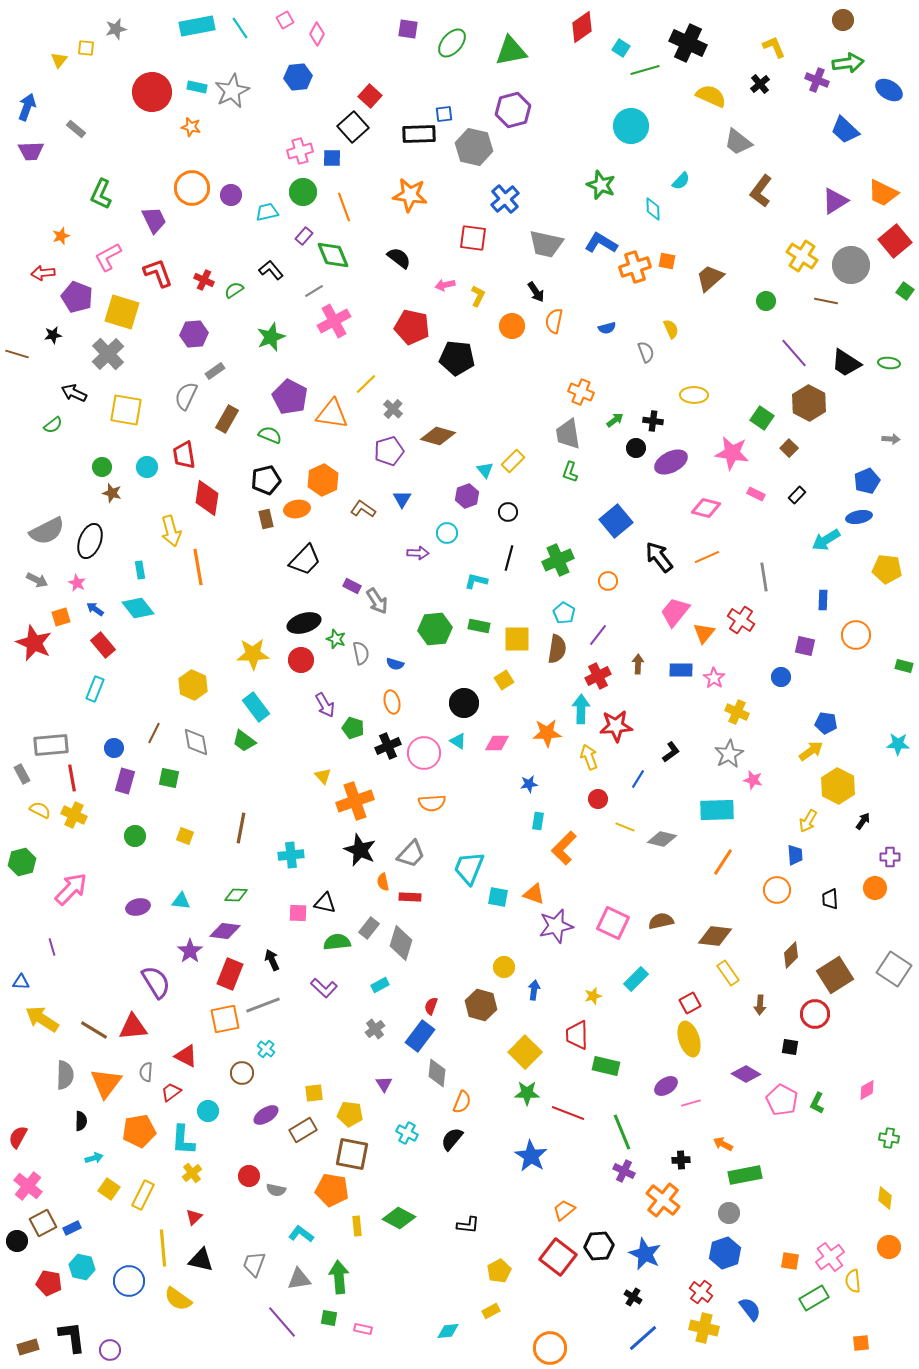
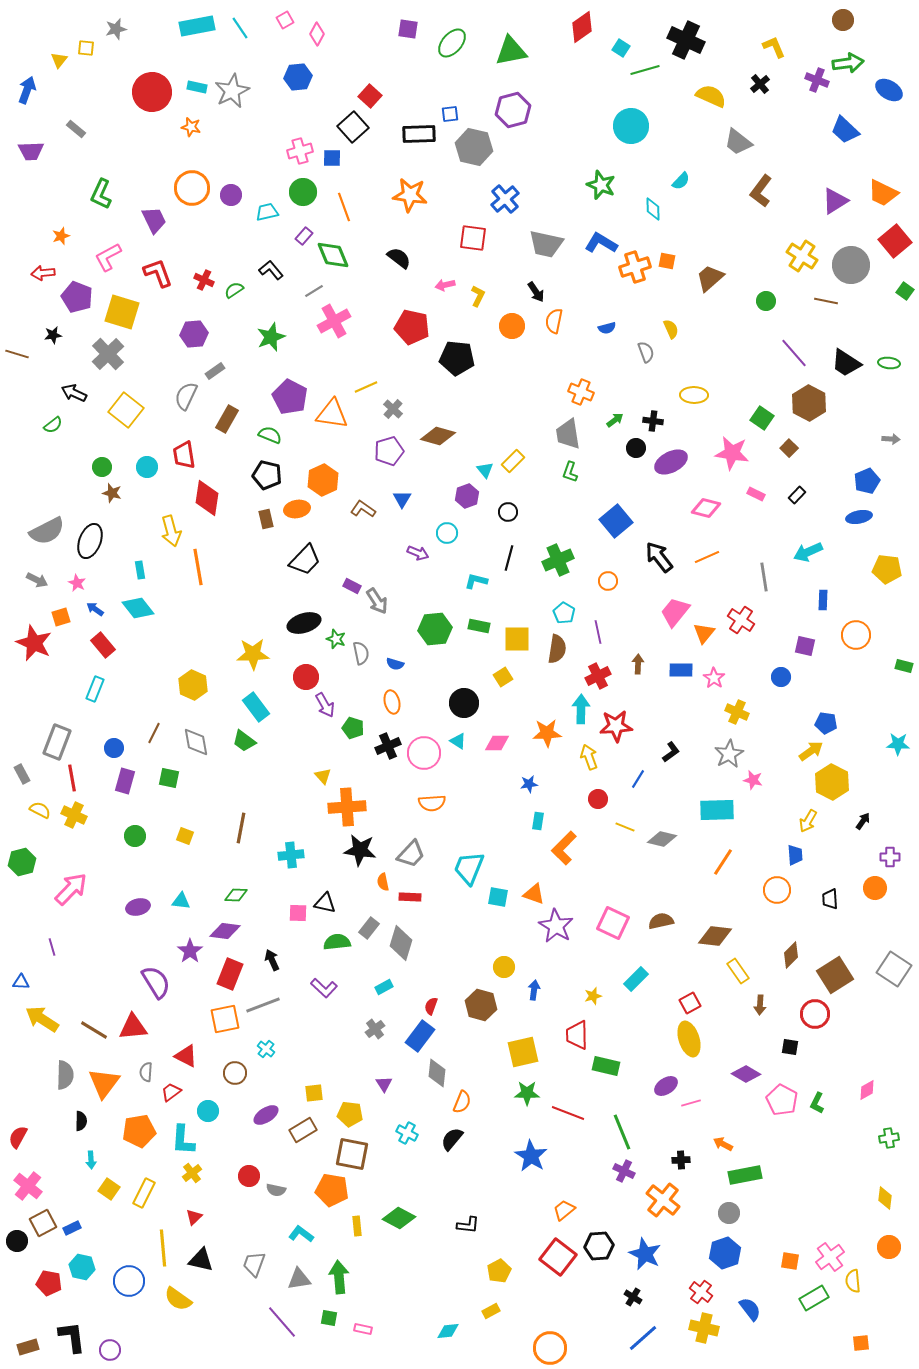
black cross at (688, 43): moved 2 px left, 3 px up
blue arrow at (27, 107): moved 17 px up
blue square at (444, 114): moved 6 px right
yellow line at (366, 384): moved 3 px down; rotated 20 degrees clockwise
yellow square at (126, 410): rotated 28 degrees clockwise
black pentagon at (266, 480): moved 1 px right, 5 px up; rotated 28 degrees clockwise
cyan arrow at (826, 540): moved 18 px left, 12 px down; rotated 8 degrees clockwise
purple arrow at (418, 553): rotated 20 degrees clockwise
purple line at (598, 635): moved 3 px up; rotated 50 degrees counterclockwise
red circle at (301, 660): moved 5 px right, 17 px down
yellow square at (504, 680): moved 1 px left, 3 px up
gray rectangle at (51, 745): moved 6 px right, 3 px up; rotated 64 degrees counterclockwise
yellow hexagon at (838, 786): moved 6 px left, 4 px up
orange cross at (355, 801): moved 8 px left, 6 px down; rotated 15 degrees clockwise
black star at (360, 850): rotated 16 degrees counterclockwise
purple star at (556, 926): rotated 28 degrees counterclockwise
yellow rectangle at (728, 973): moved 10 px right, 2 px up
cyan rectangle at (380, 985): moved 4 px right, 2 px down
yellow square at (525, 1052): moved 2 px left; rotated 32 degrees clockwise
brown circle at (242, 1073): moved 7 px left
orange triangle at (106, 1083): moved 2 px left
green cross at (889, 1138): rotated 18 degrees counterclockwise
cyan arrow at (94, 1158): moved 3 px left, 2 px down; rotated 102 degrees clockwise
yellow rectangle at (143, 1195): moved 1 px right, 2 px up
